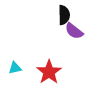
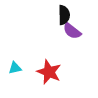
purple semicircle: moved 2 px left
red star: rotated 15 degrees counterclockwise
